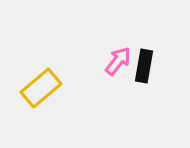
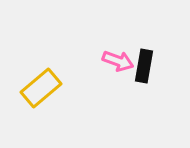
pink arrow: rotated 72 degrees clockwise
